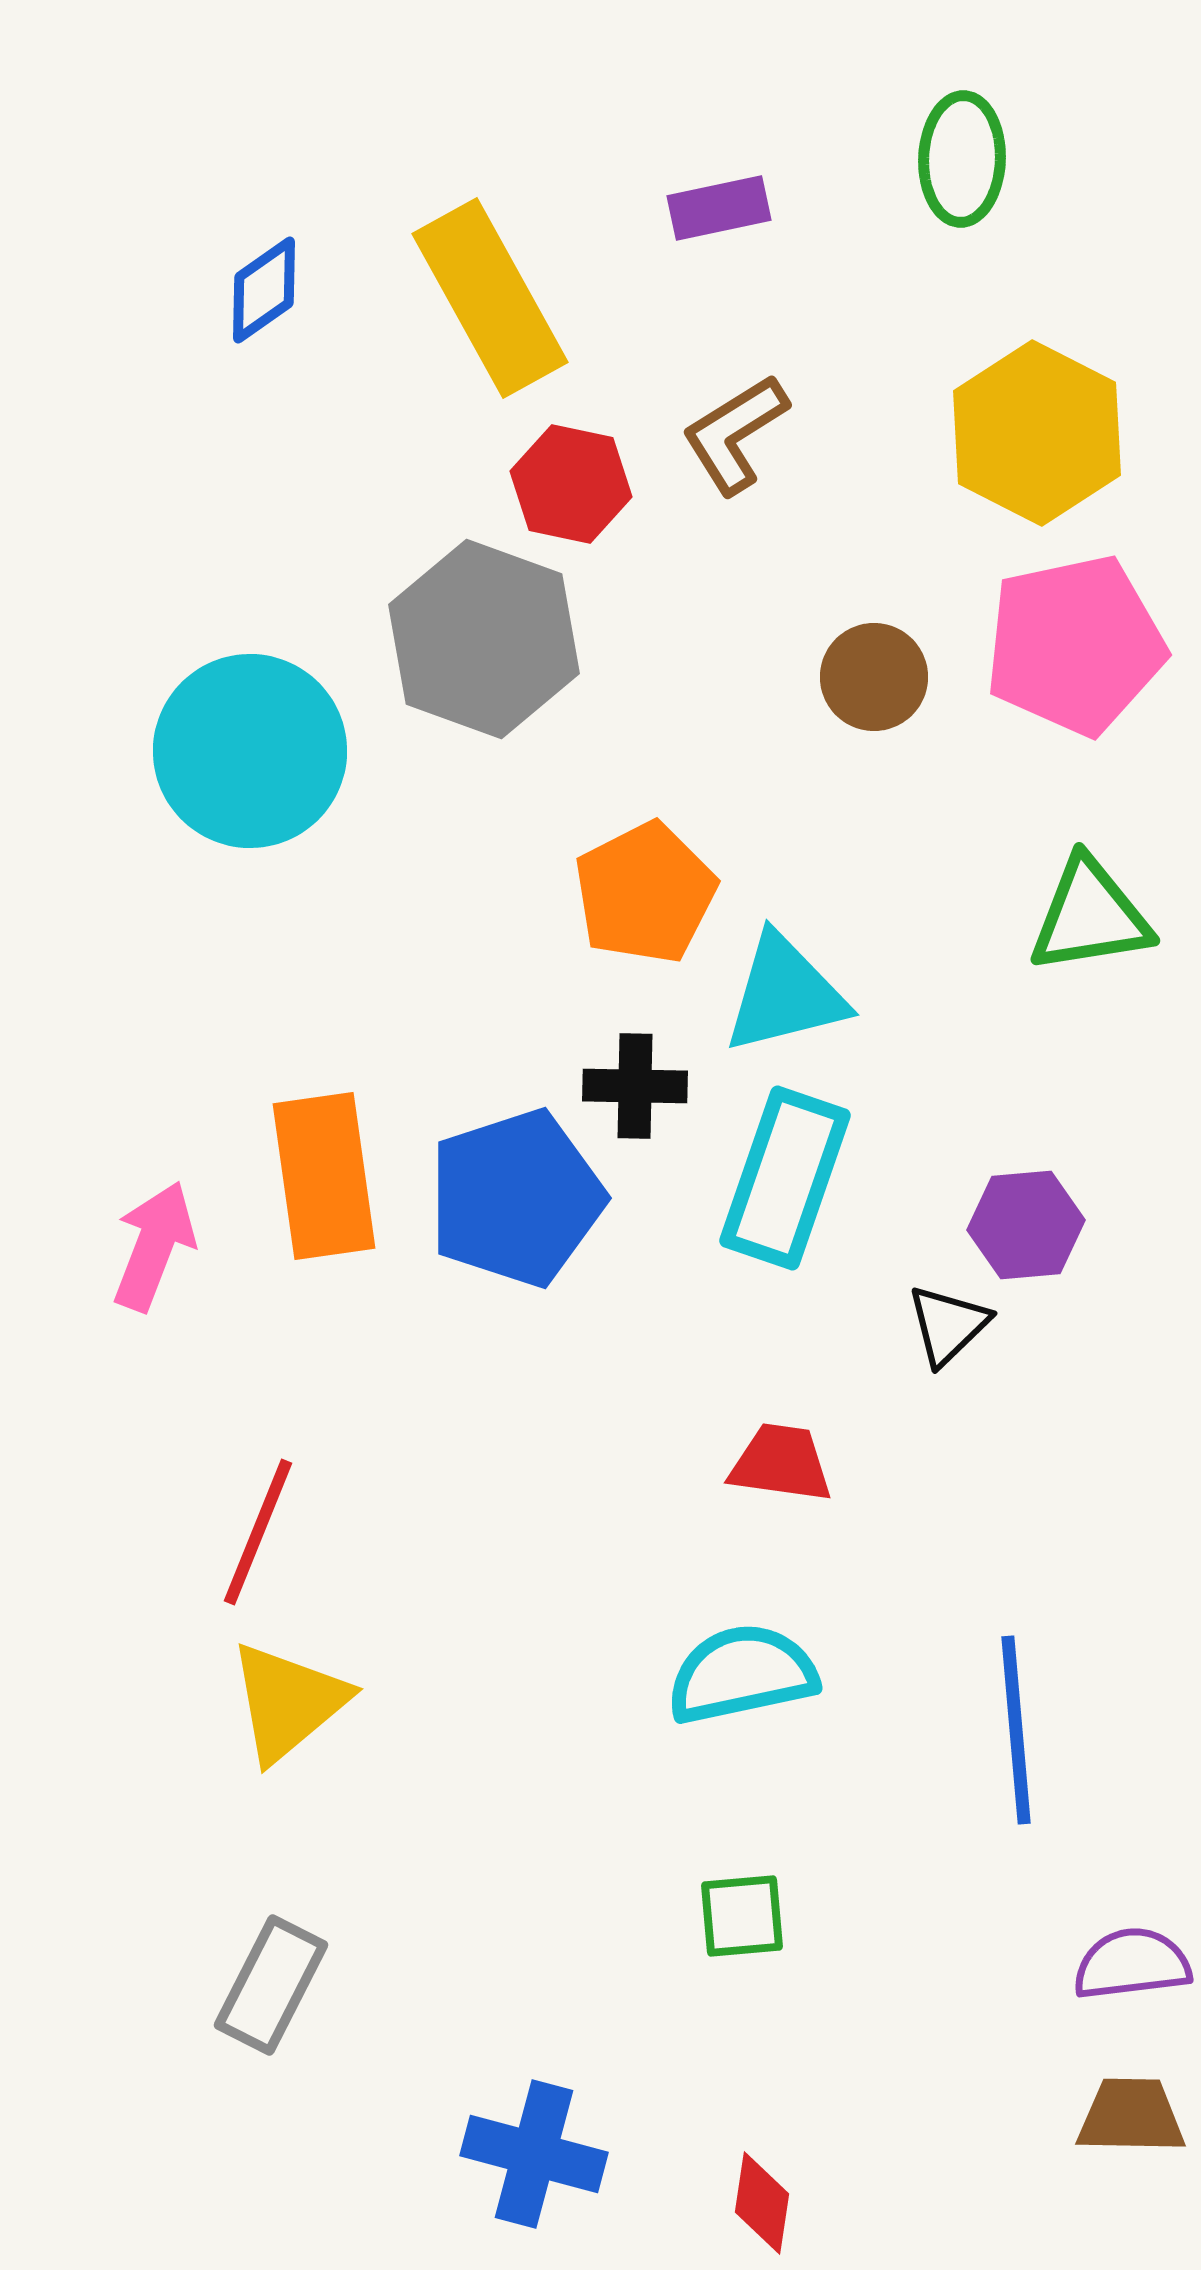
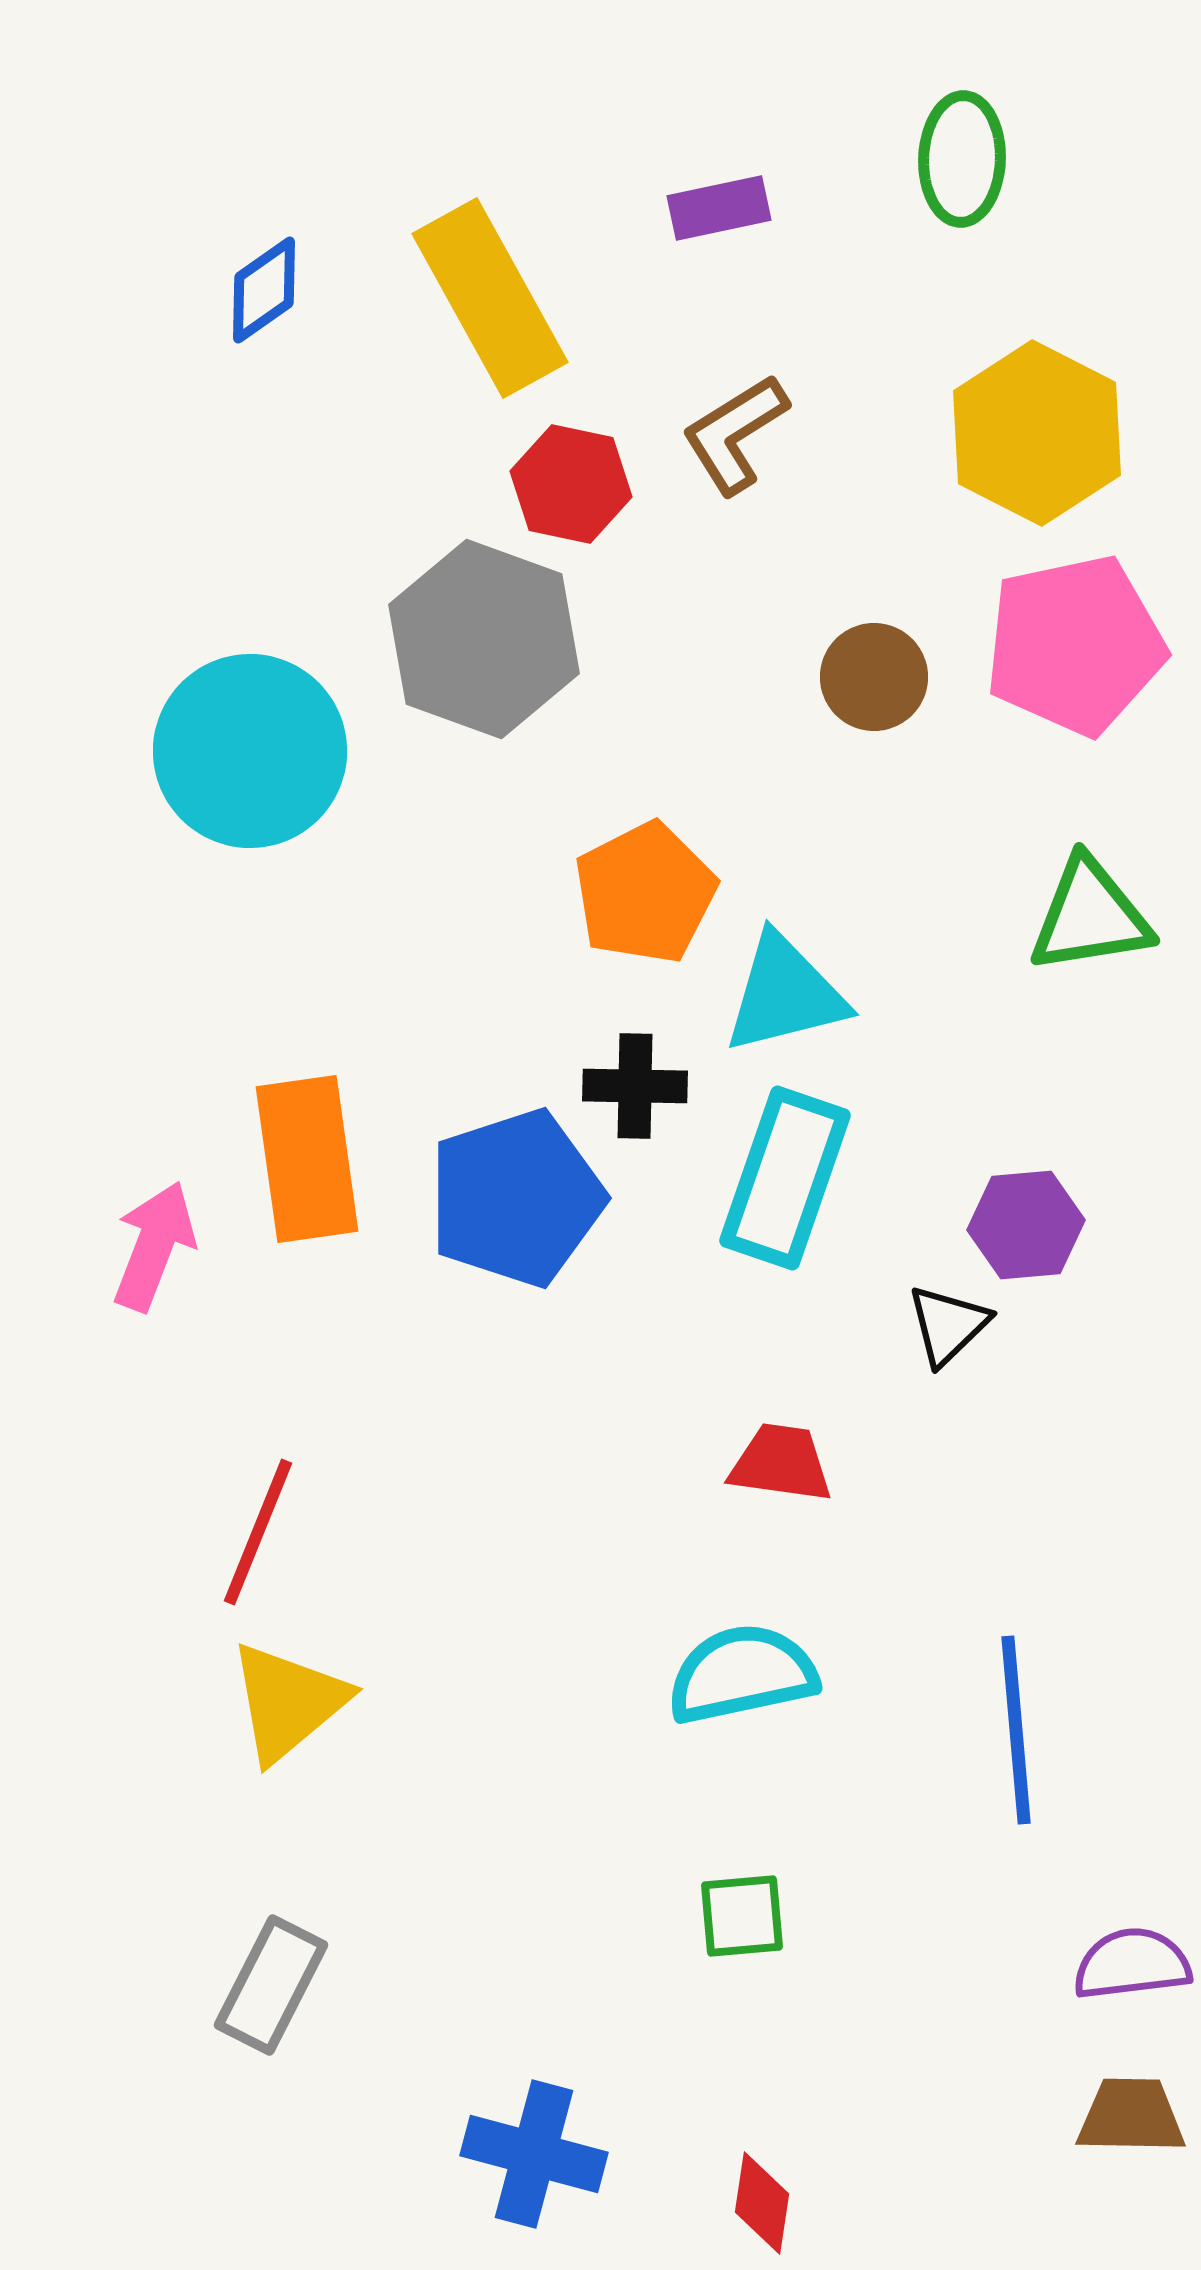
orange rectangle: moved 17 px left, 17 px up
